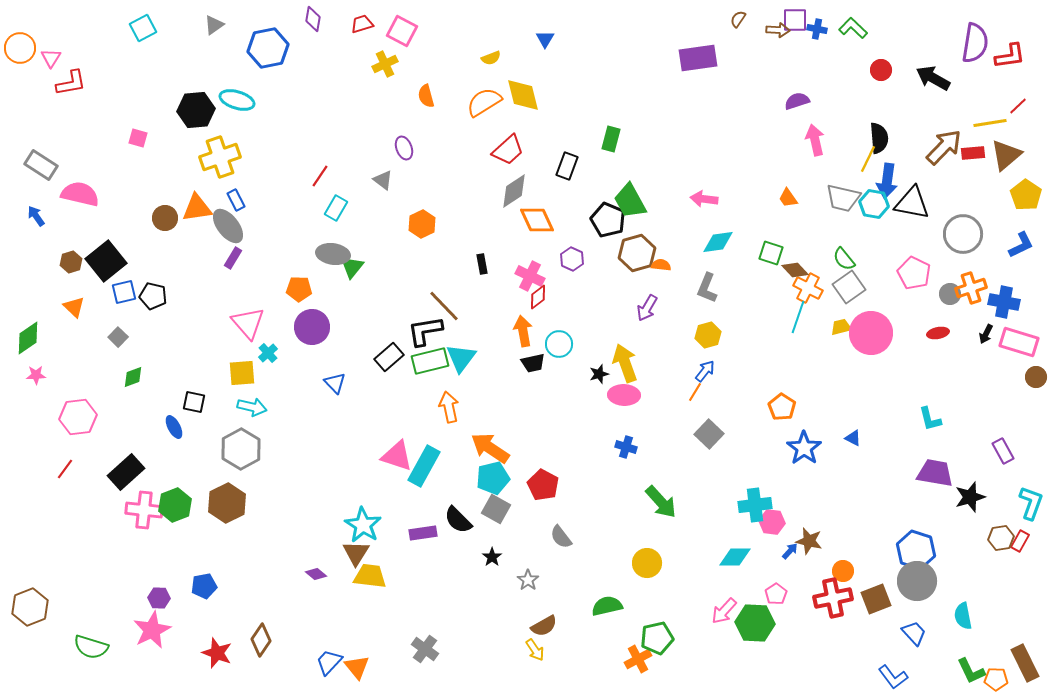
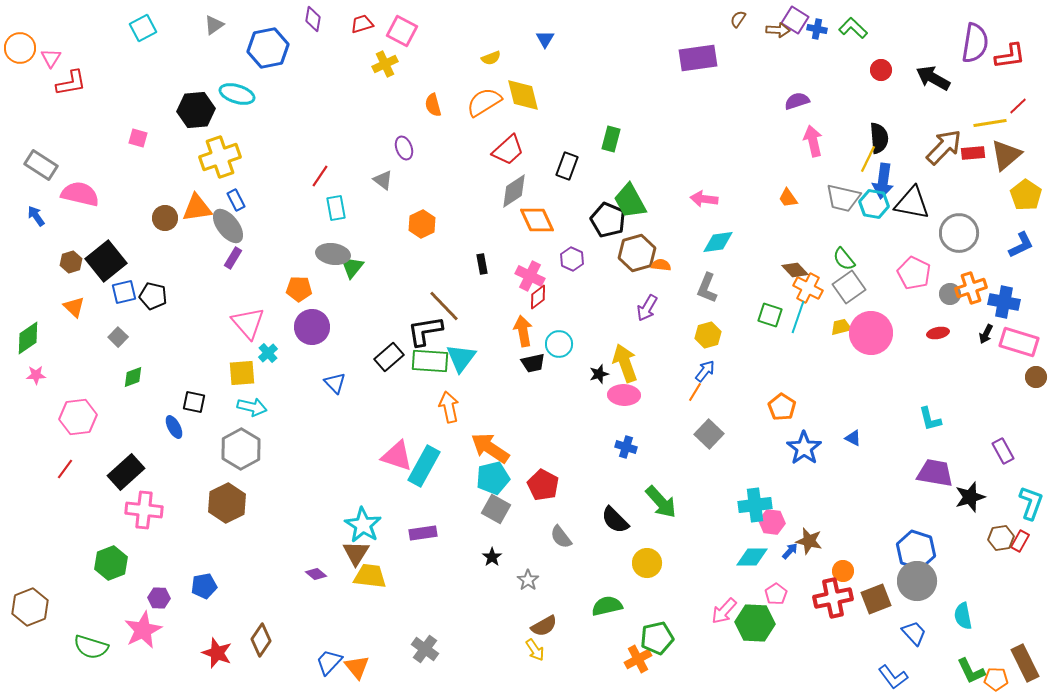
purple square at (795, 20): rotated 32 degrees clockwise
orange semicircle at (426, 96): moved 7 px right, 9 px down
cyan ellipse at (237, 100): moved 6 px up
pink arrow at (815, 140): moved 2 px left, 1 px down
blue arrow at (887, 181): moved 4 px left
cyan rectangle at (336, 208): rotated 40 degrees counterclockwise
gray circle at (963, 234): moved 4 px left, 1 px up
green square at (771, 253): moved 1 px left, 62 px down
green rectangle at (430, 361): rotated 18 degrees clockwise
green hexagon at (175, 505): moved 64 px left, 58 px down
black semicircle at (458, 520): moved 157 px right
cyan diamond at (735, 557): moved 17 px right
pink star at (152, 630): moved 9 px left
